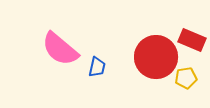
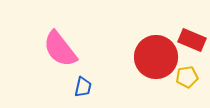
pink semicircle: rotated 12 degrees clockwise
blue trapezoid: moved 14 px left, 20 px down
yellow pentagon: moved 1 px right, 1 px up
